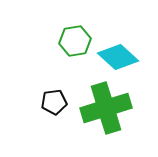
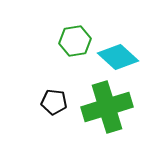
black pentagon: rotated 15 degrees clockwise
green cross: moved 1 px right, 1 px up
